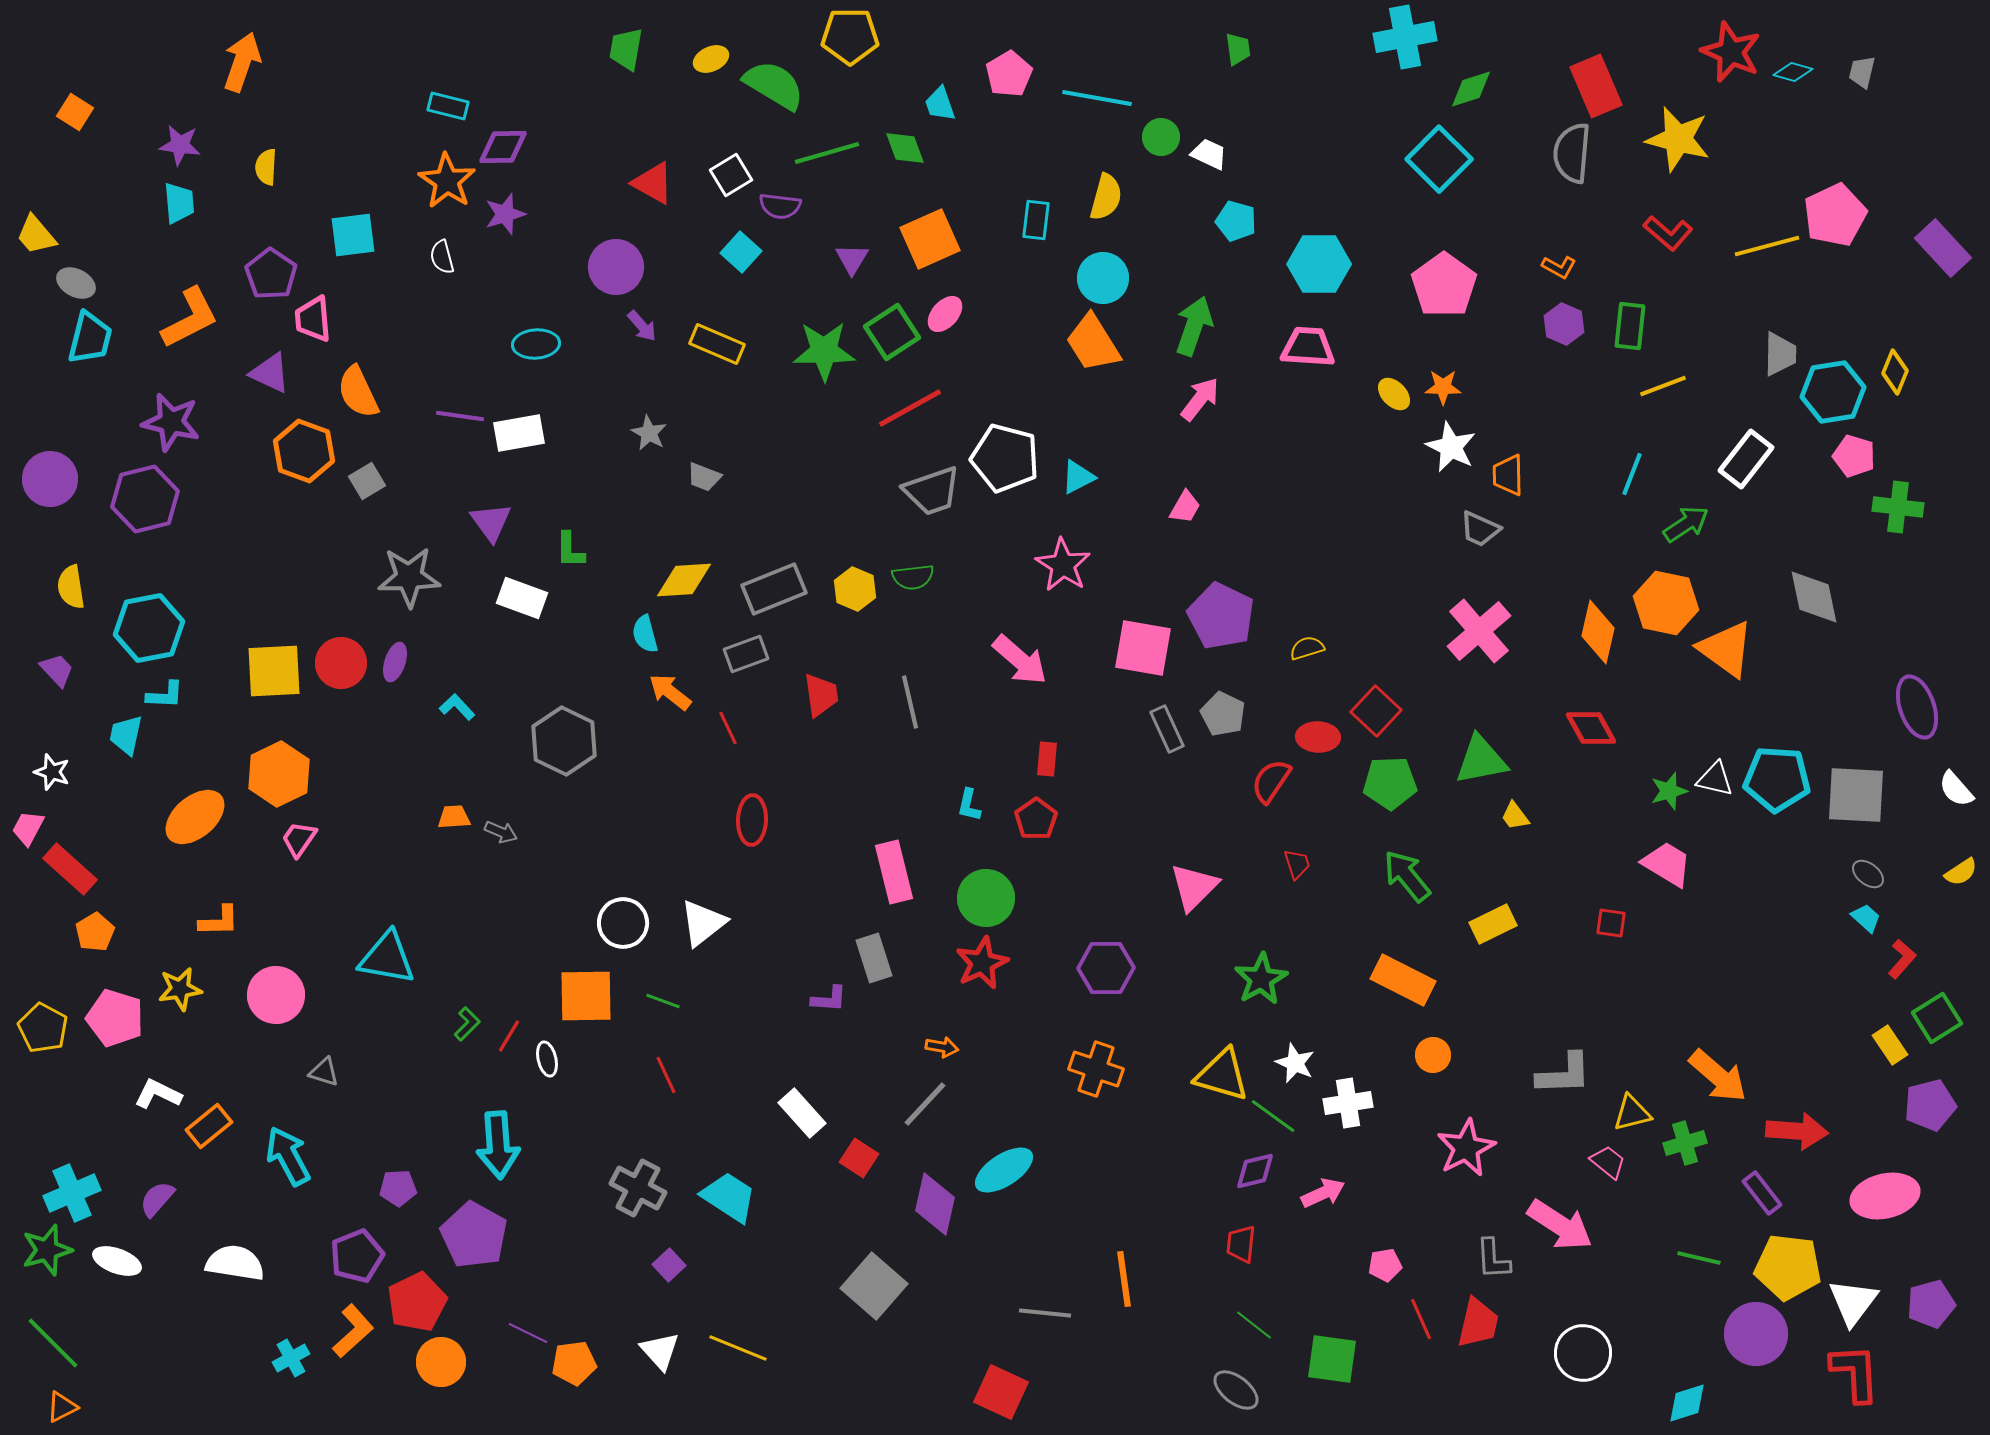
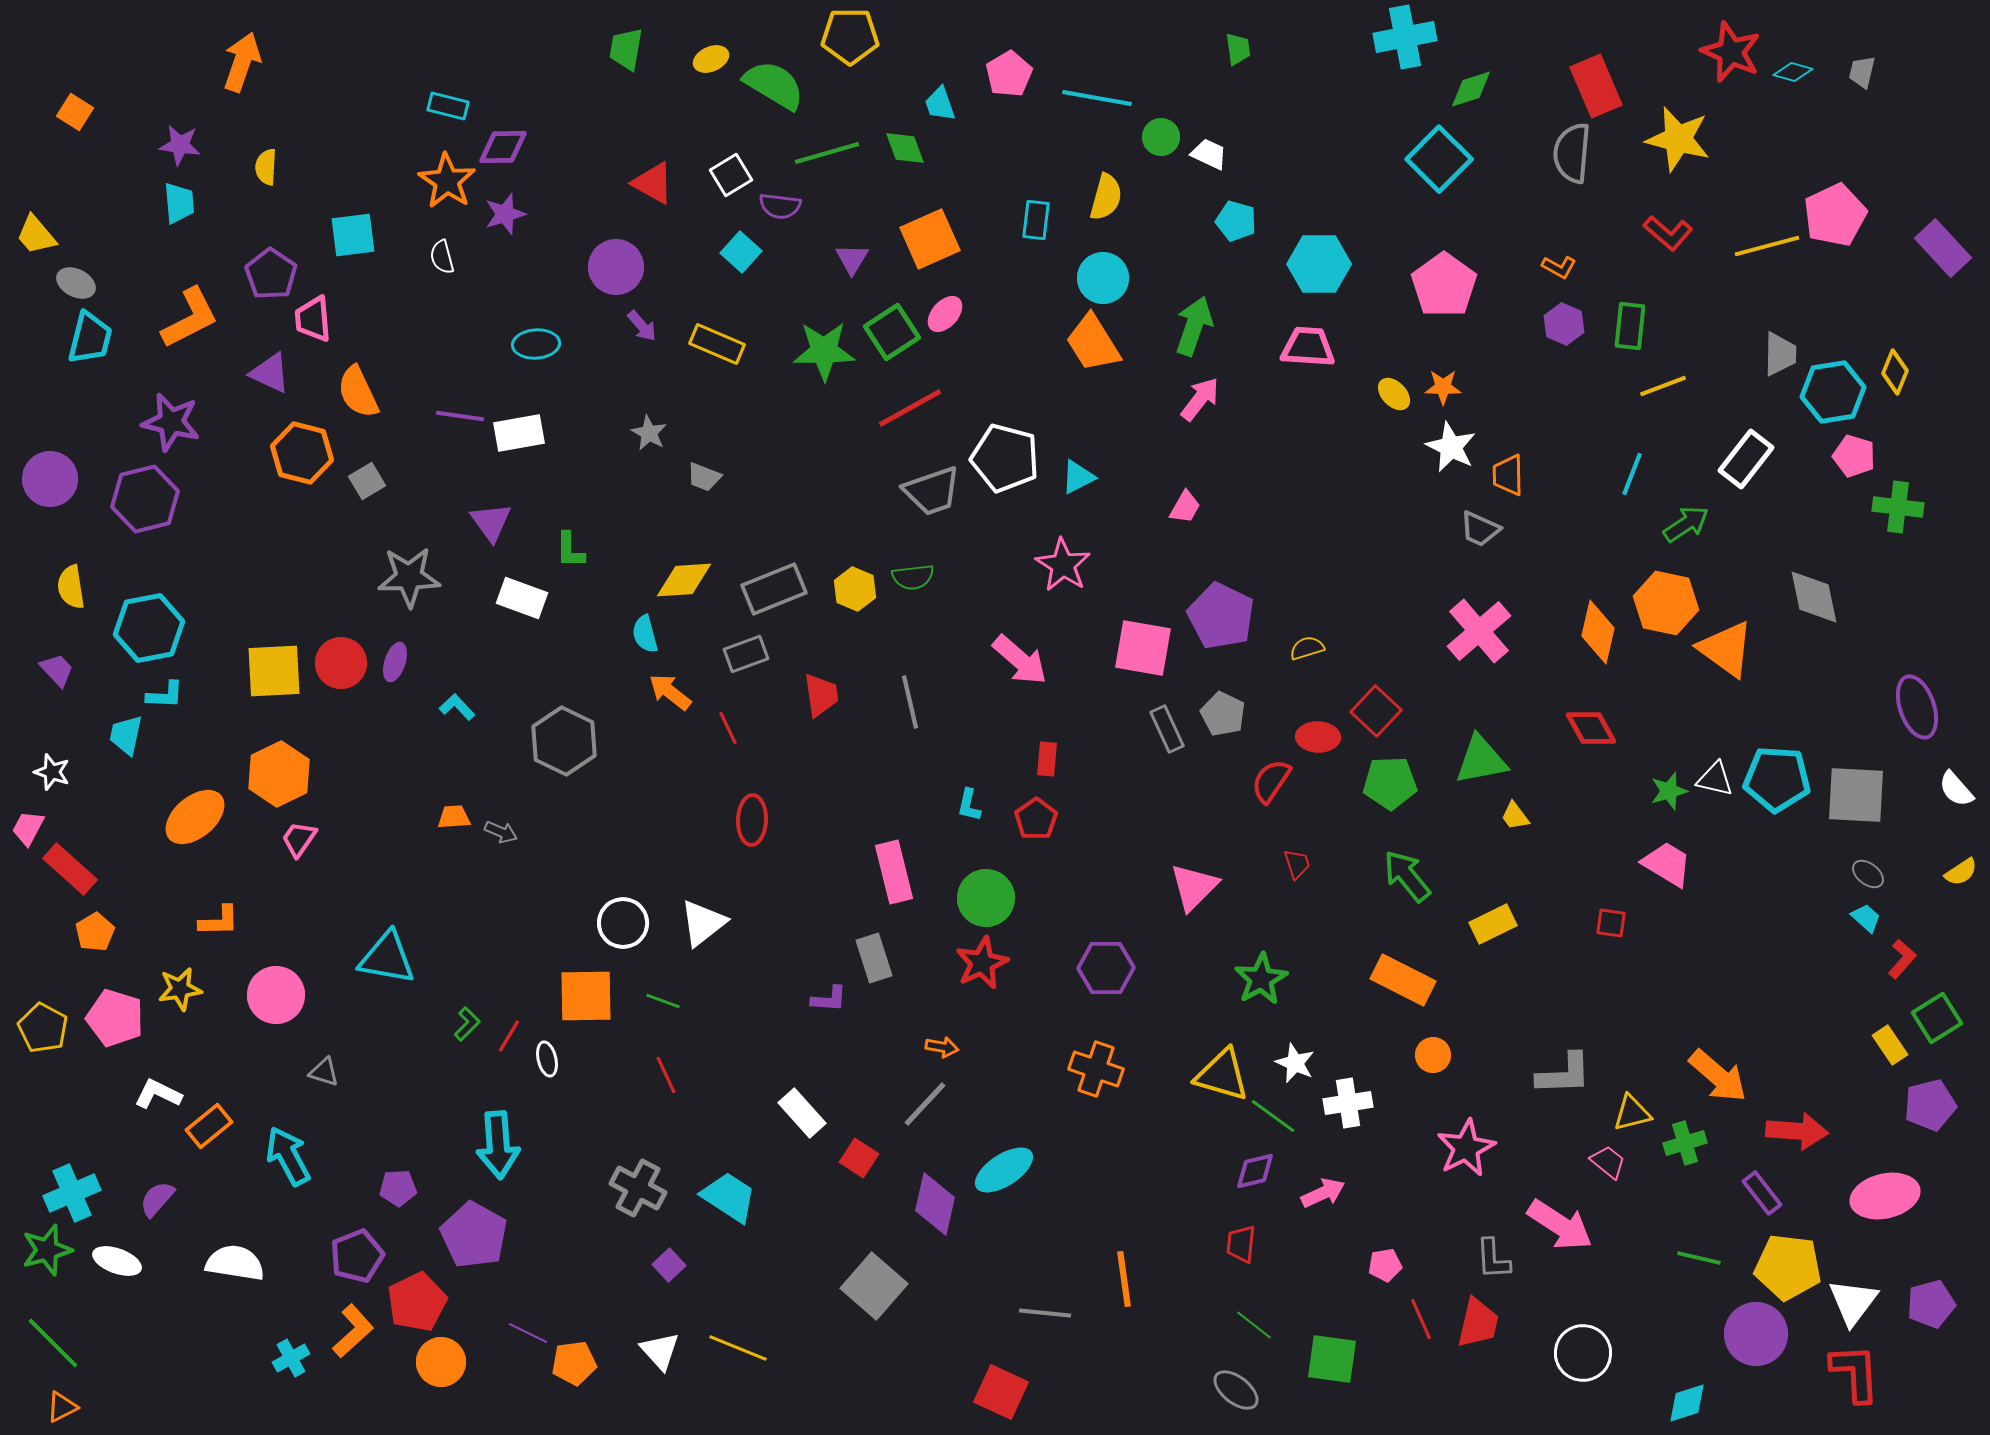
orange hexagon at (304, 451): moved 2 px left, 2 px down; rotated 6 degrees counterclockwise
